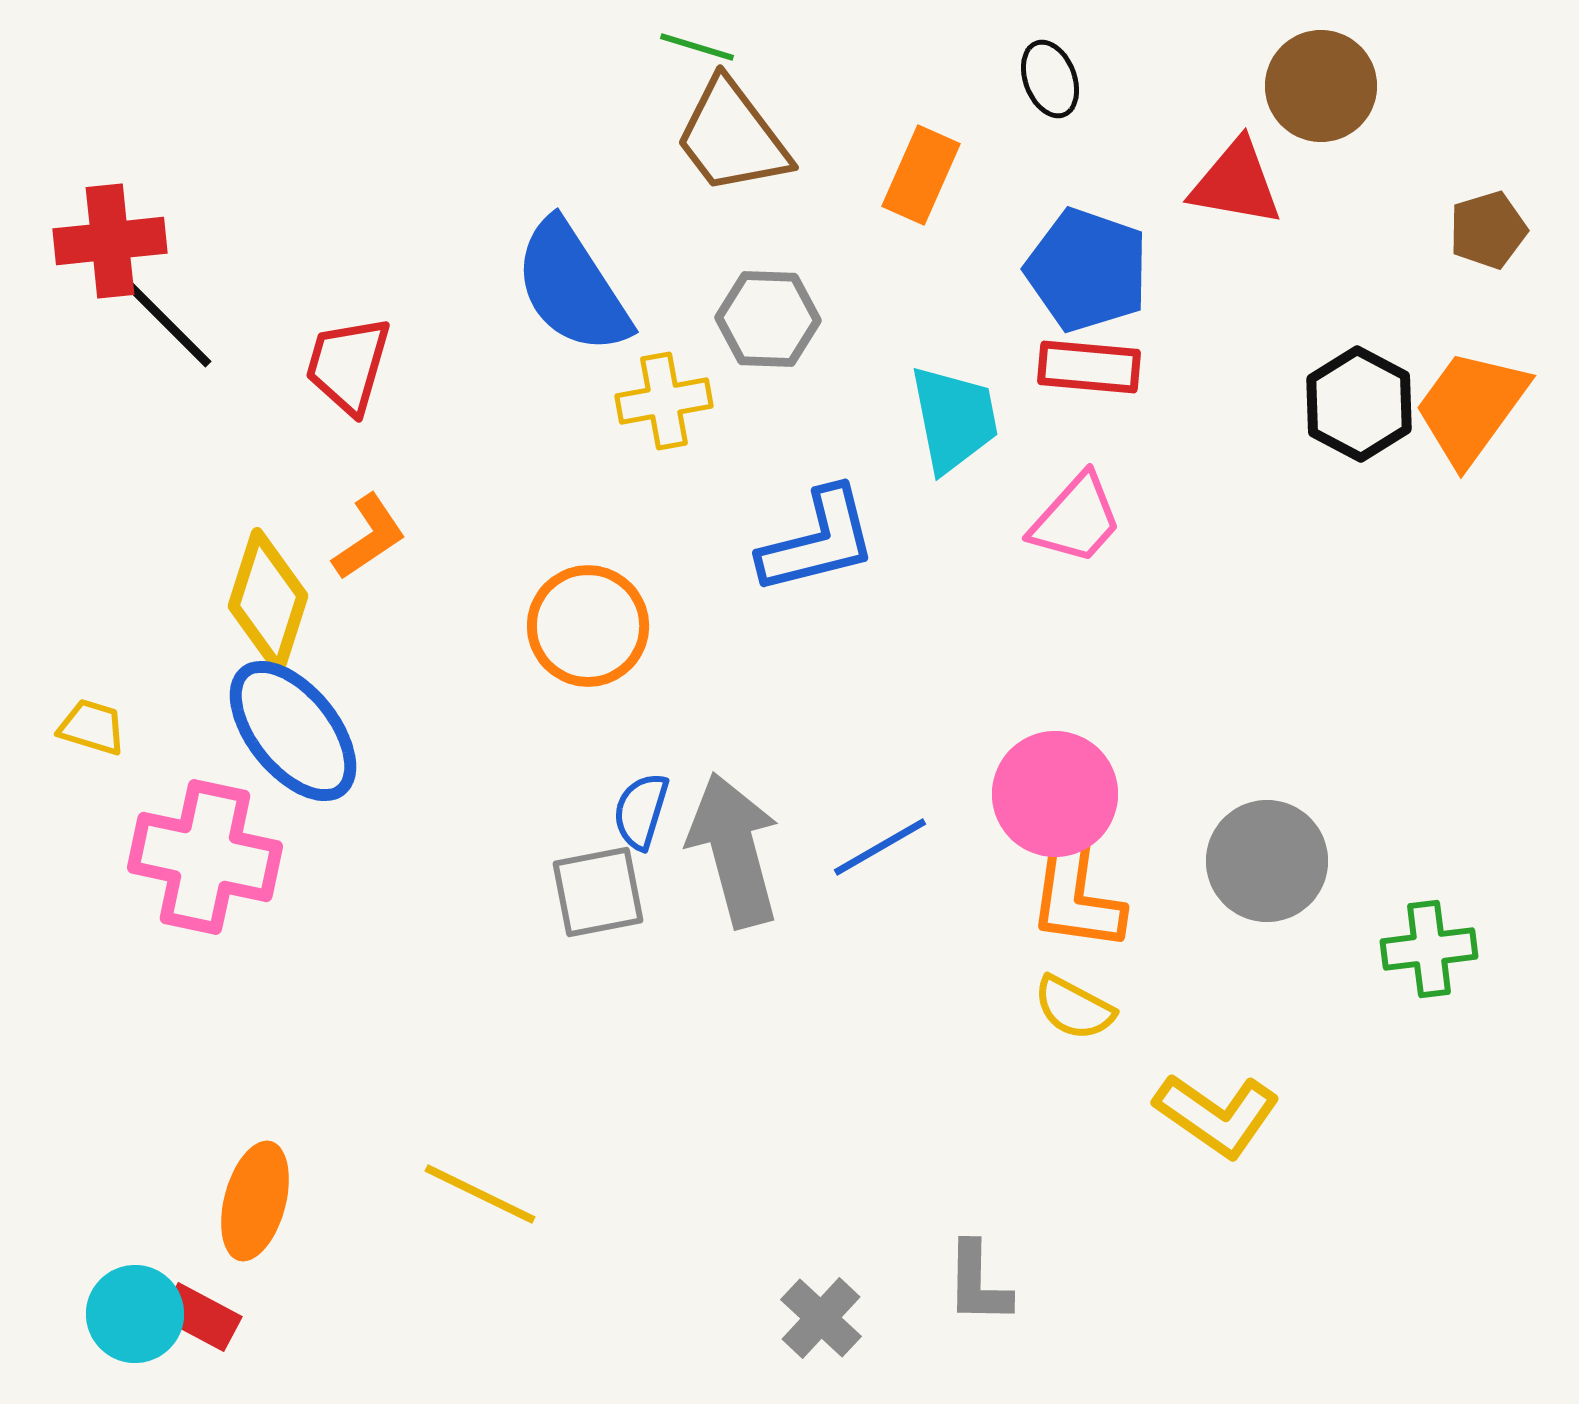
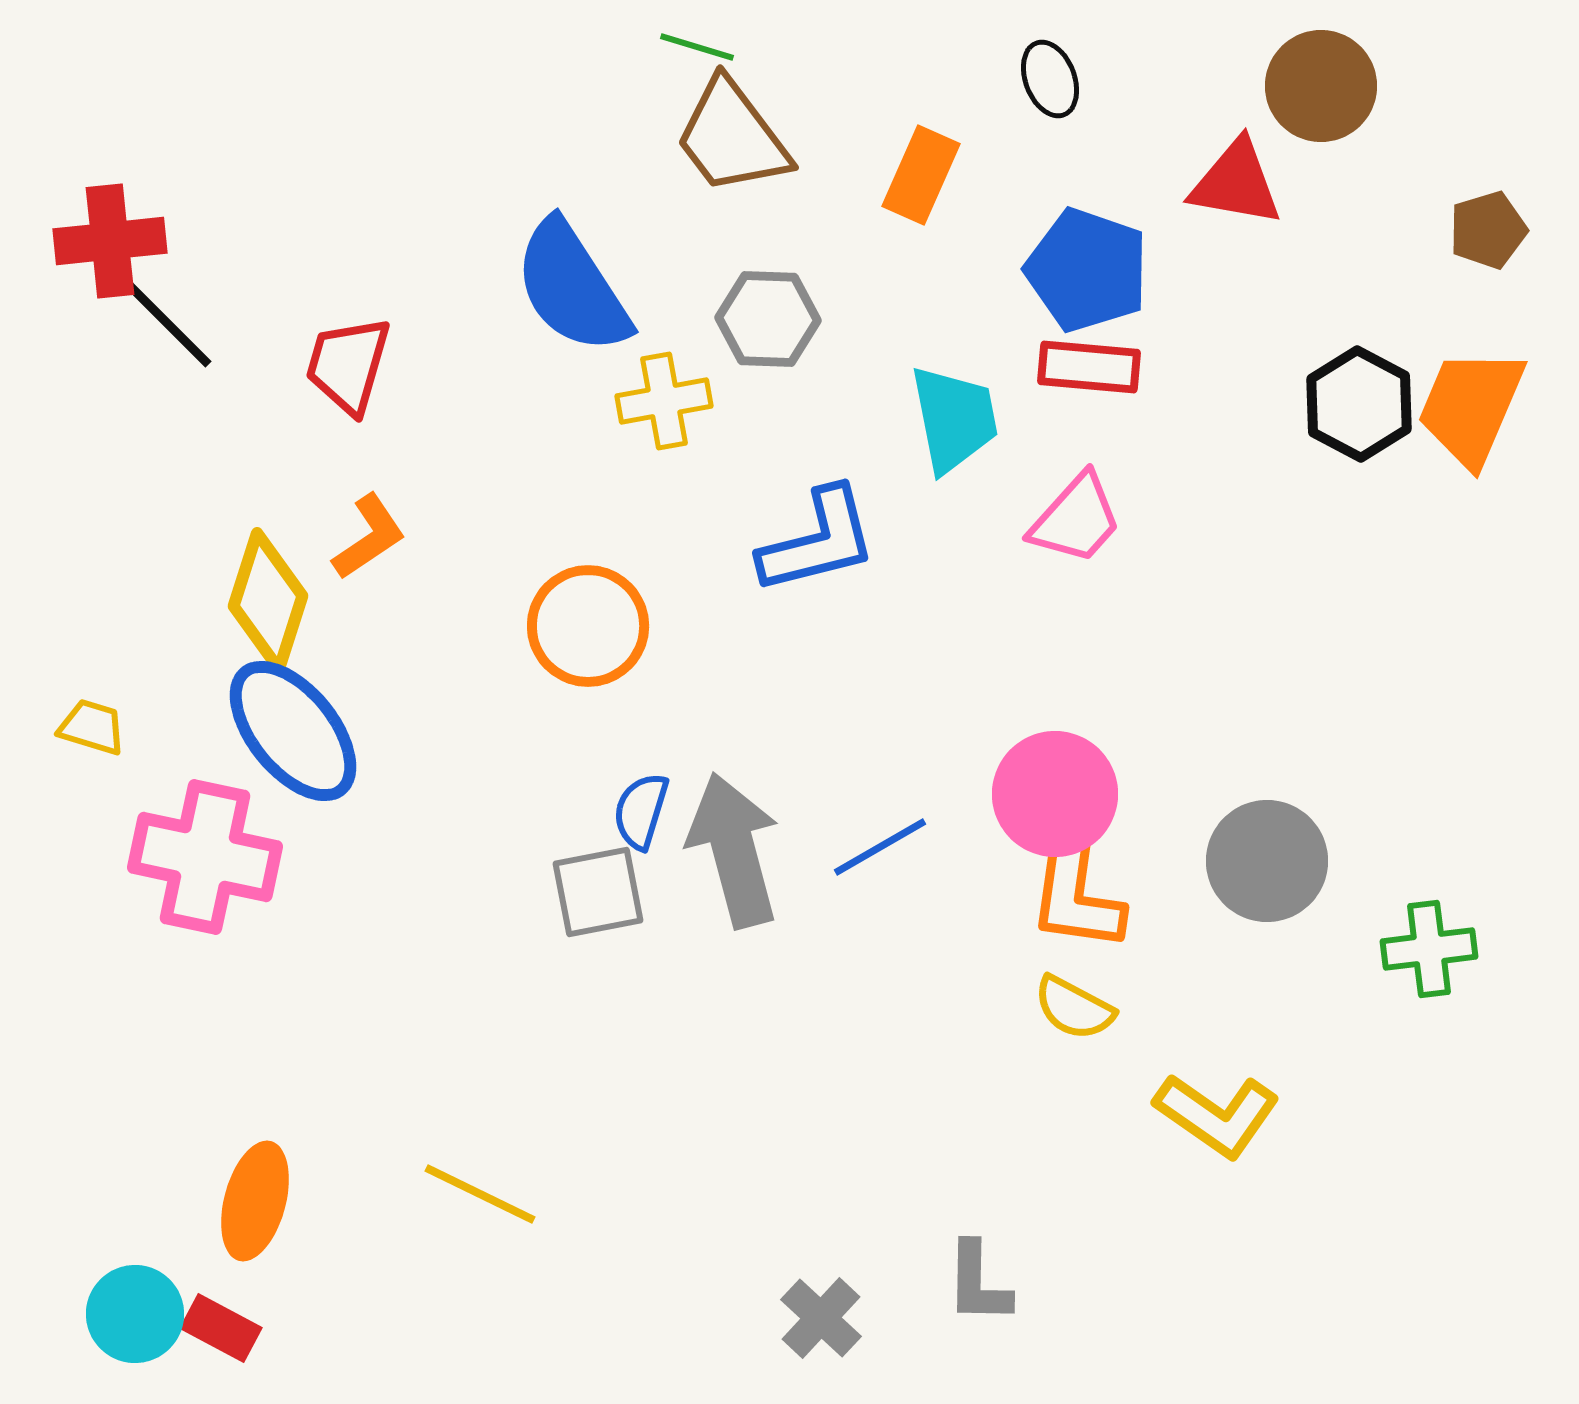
orange trapezoid at (1471, 407): rotated 13 degrees counterclockwise
red rectangle at (201, 1317): moved 20 px right, 11 px down
